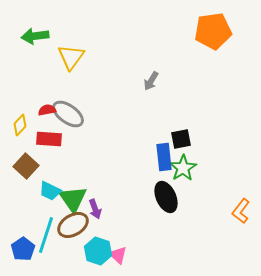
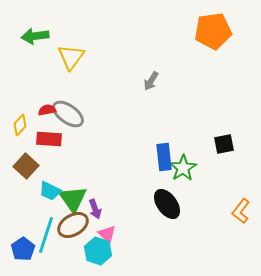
black square: moved 43 px right, 5 px down
black ellipse: moved 1 px right, 7 px down; rotated 12 degrees counterclockwise
pink triangle: moved 11 px left, 21 px up
